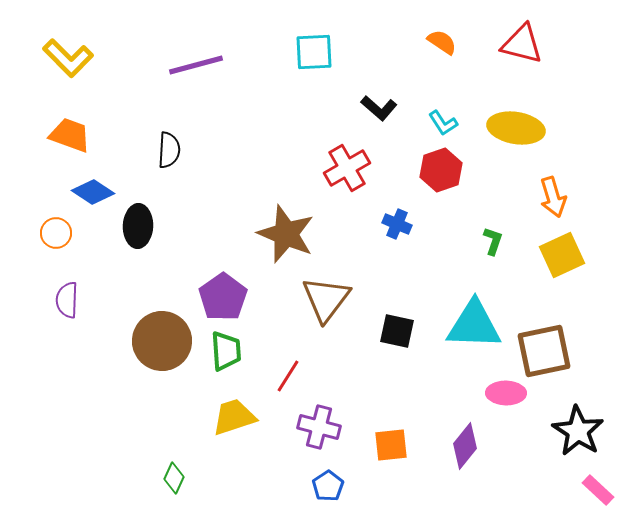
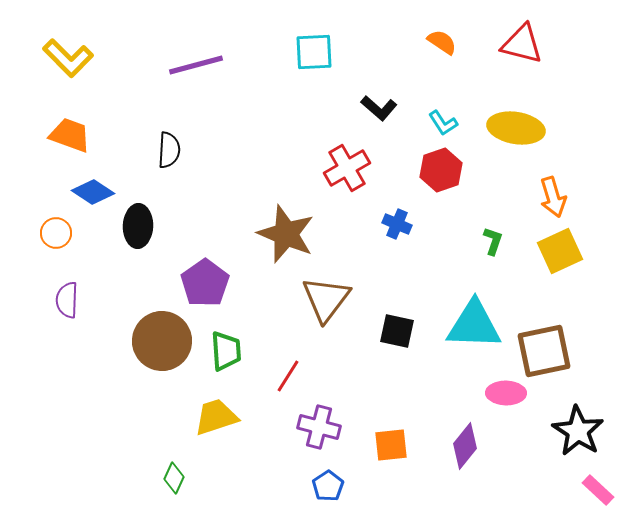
yellow square: moved 2 px left, 4 px up
purple pentagon: moved 18 px left, 14 px up
yellow trapezoid: moved 18 px left
